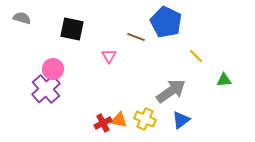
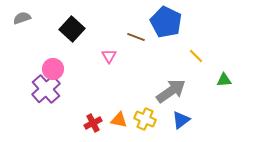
gray semicircle: rotated 36 degrees counterclockwise
black square: rotated 30 degrees clockwise
red cross: moved 10 px left
